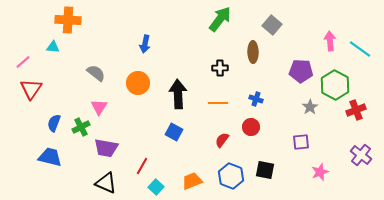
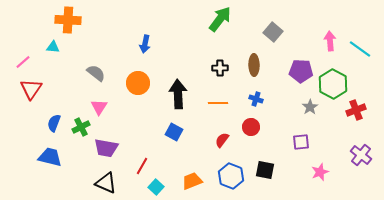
gray square: moved 1 px right, 7 px down
brown ellipse: moved 1 px right, 13 px down
green hexagon: moved 2 px left, 1 px up
